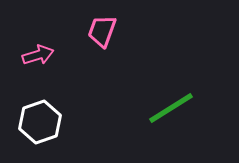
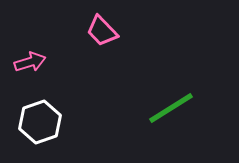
pink trapezoid: rotated 64 degrees counterclockwise
pink arrow: moved 8 px left, 7 px down
